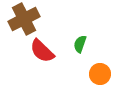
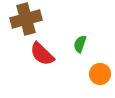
brown cross: moved 2 px right; rotated 12 degrees clockwise
red semicircle: moved 3 px down
